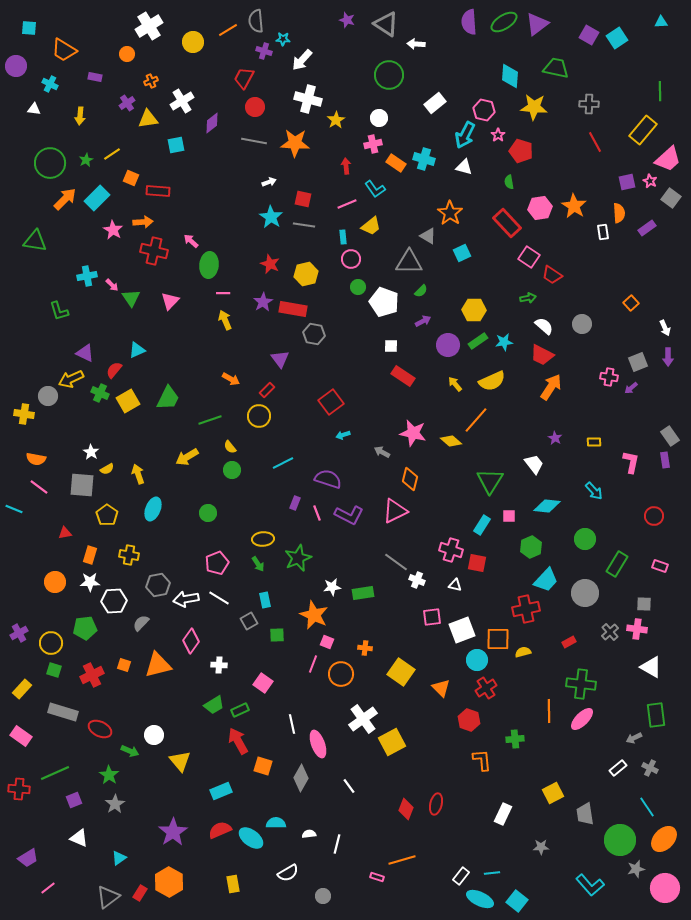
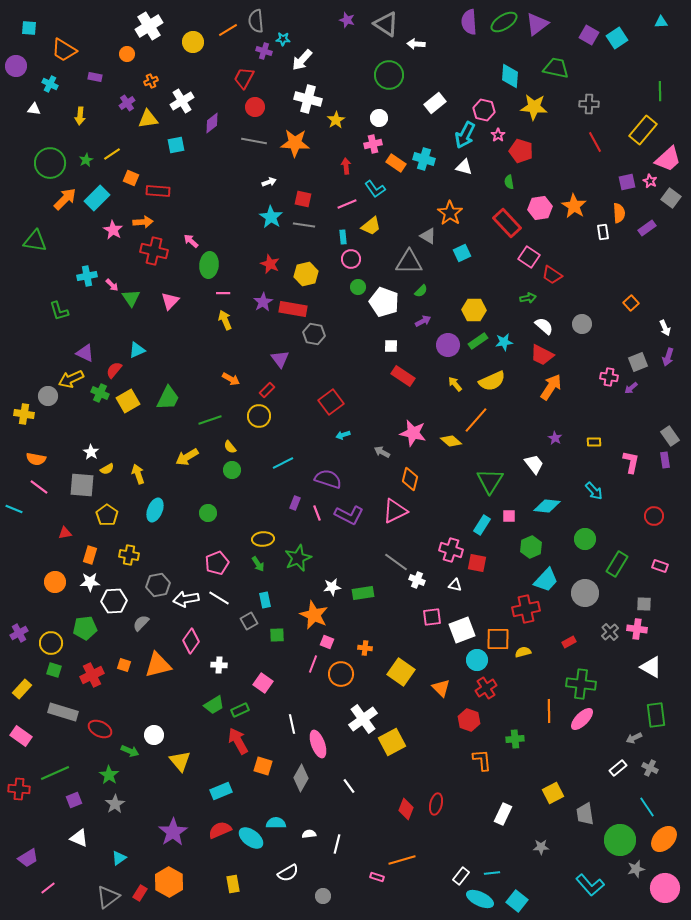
purple arrow at (668, 357): rotated 18 degrees clockwise
cyan ellipse at (153, 509): moved 2 px right, 1 px down
